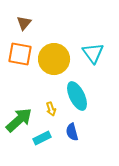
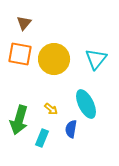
cyan triangle: moved 3 px right, 6 px down; rotated 15 degrees clockwise
cyan ellipse: moved 9 px right, 8 px down
yellow arrow: rotated 32 degrees counterclockwise
green arrow: rotated 148 degrees clockwise
blue semicircle: moved 1 px left, 3 px up; rotated 24 degrees clockwise
cyan rectangle: rotated 42 degrees counterclockwise
